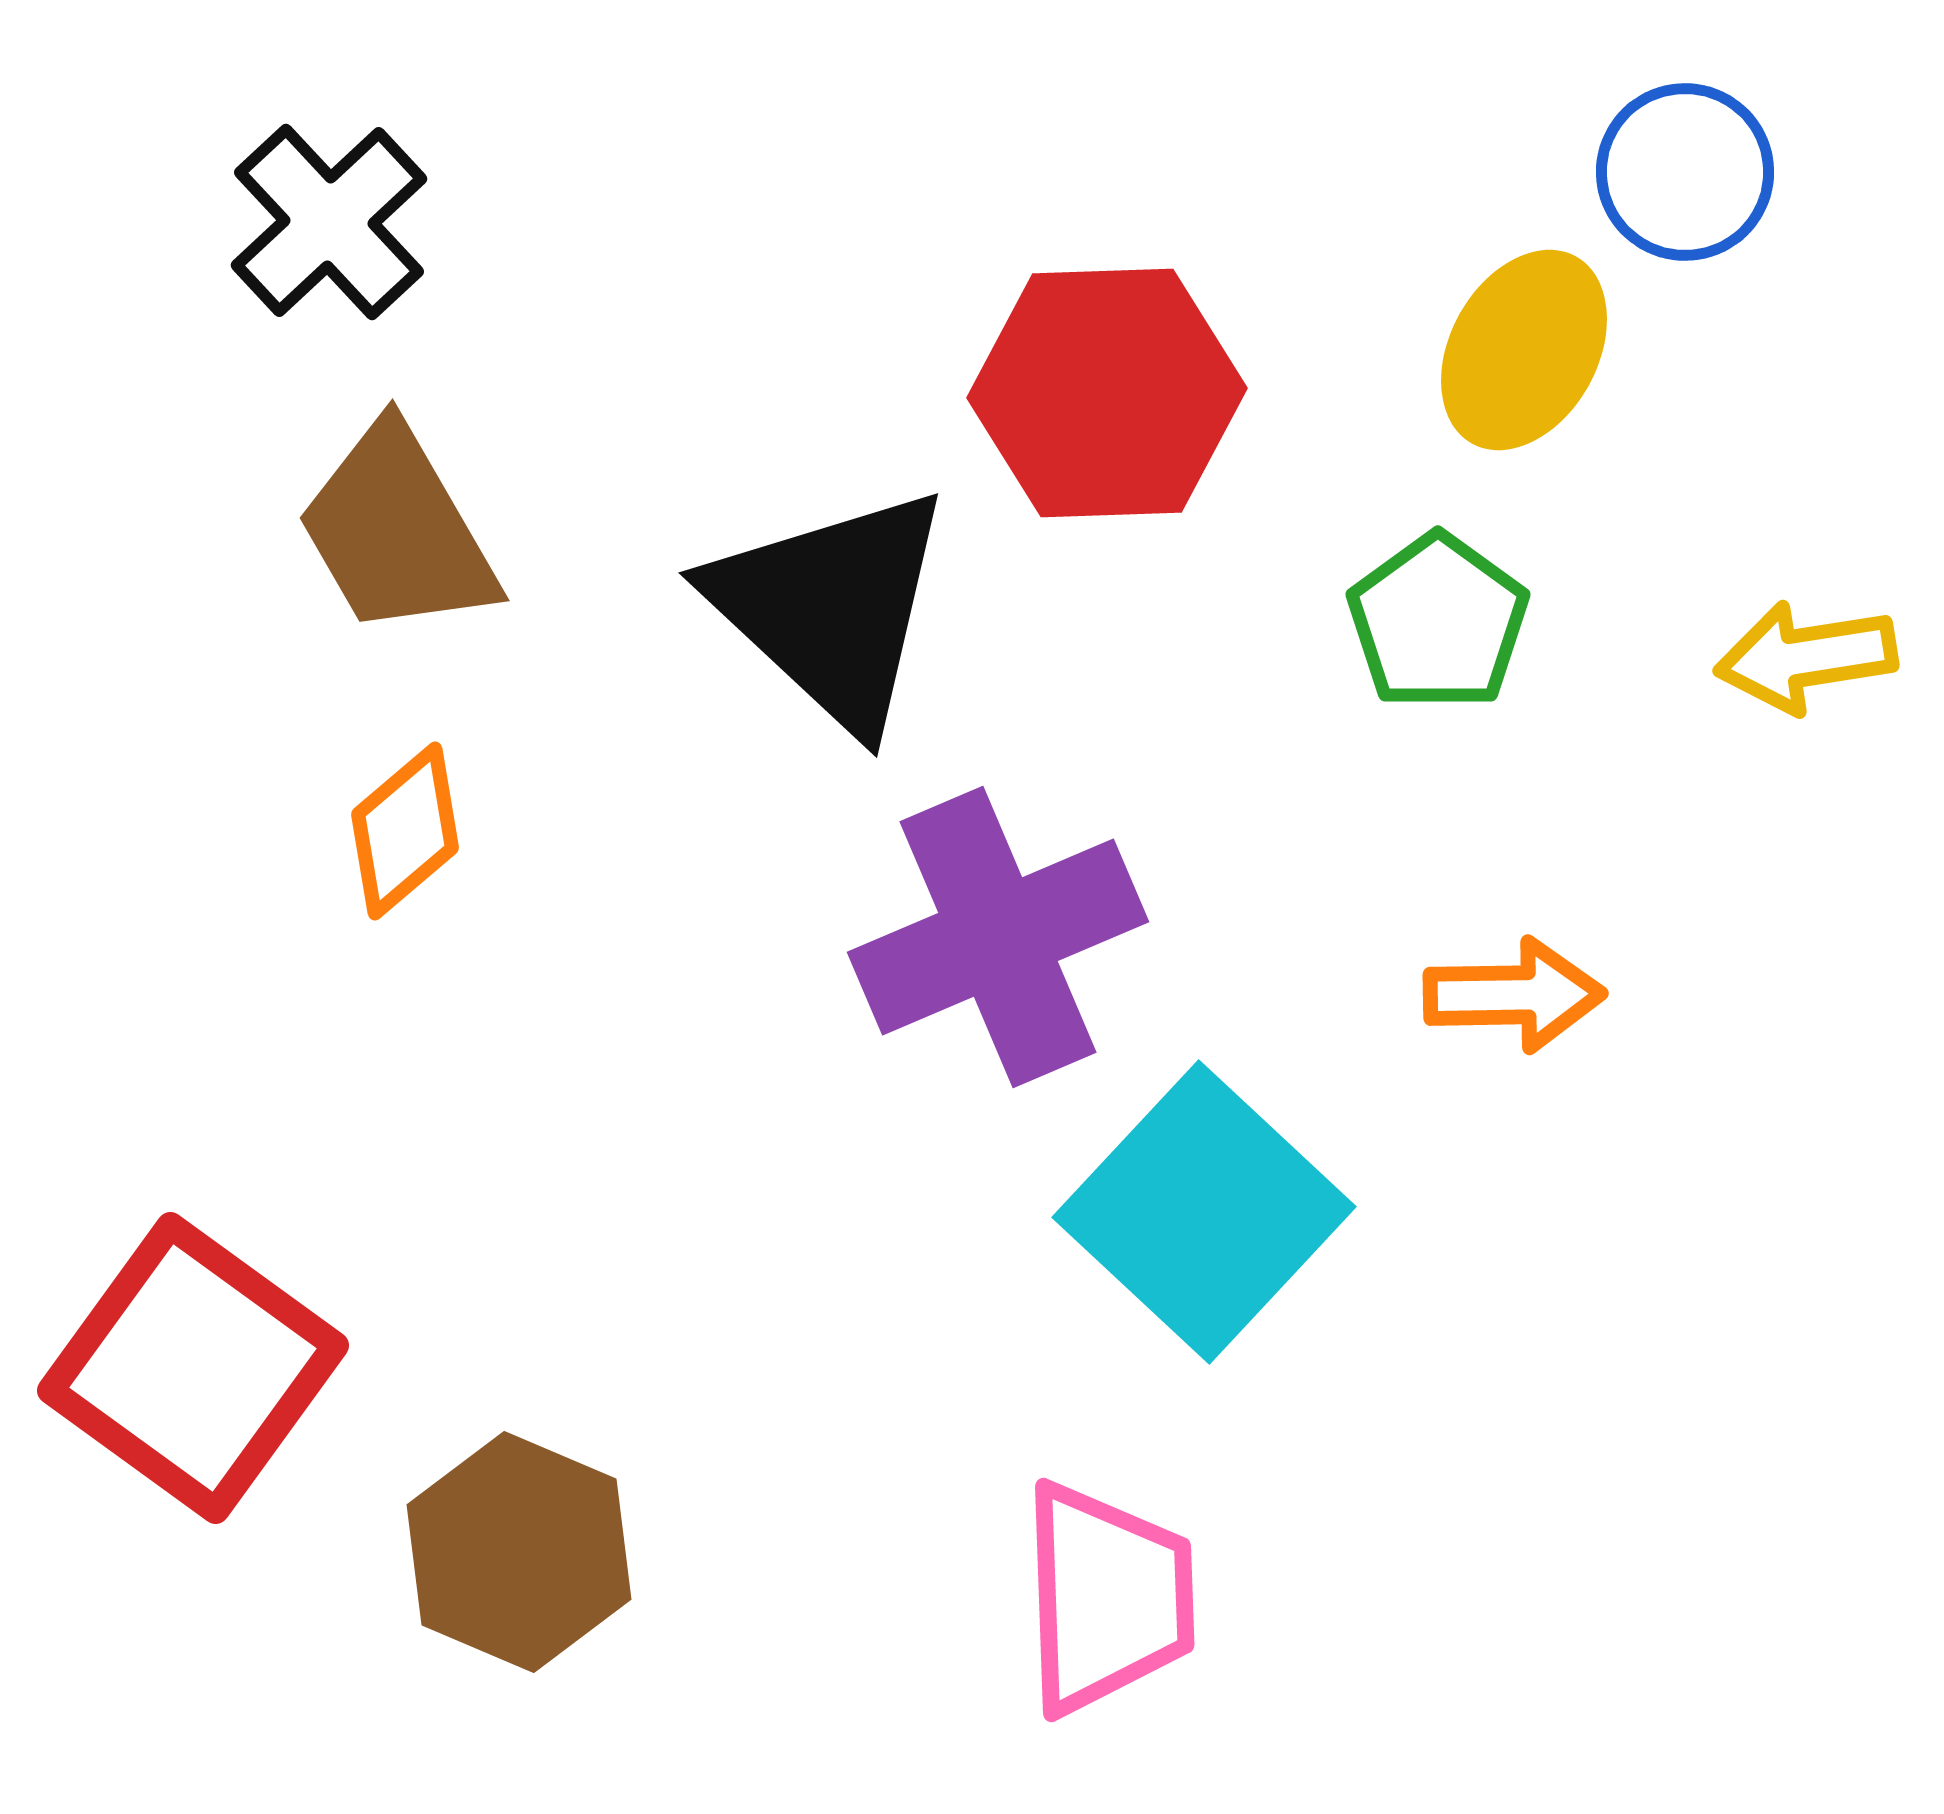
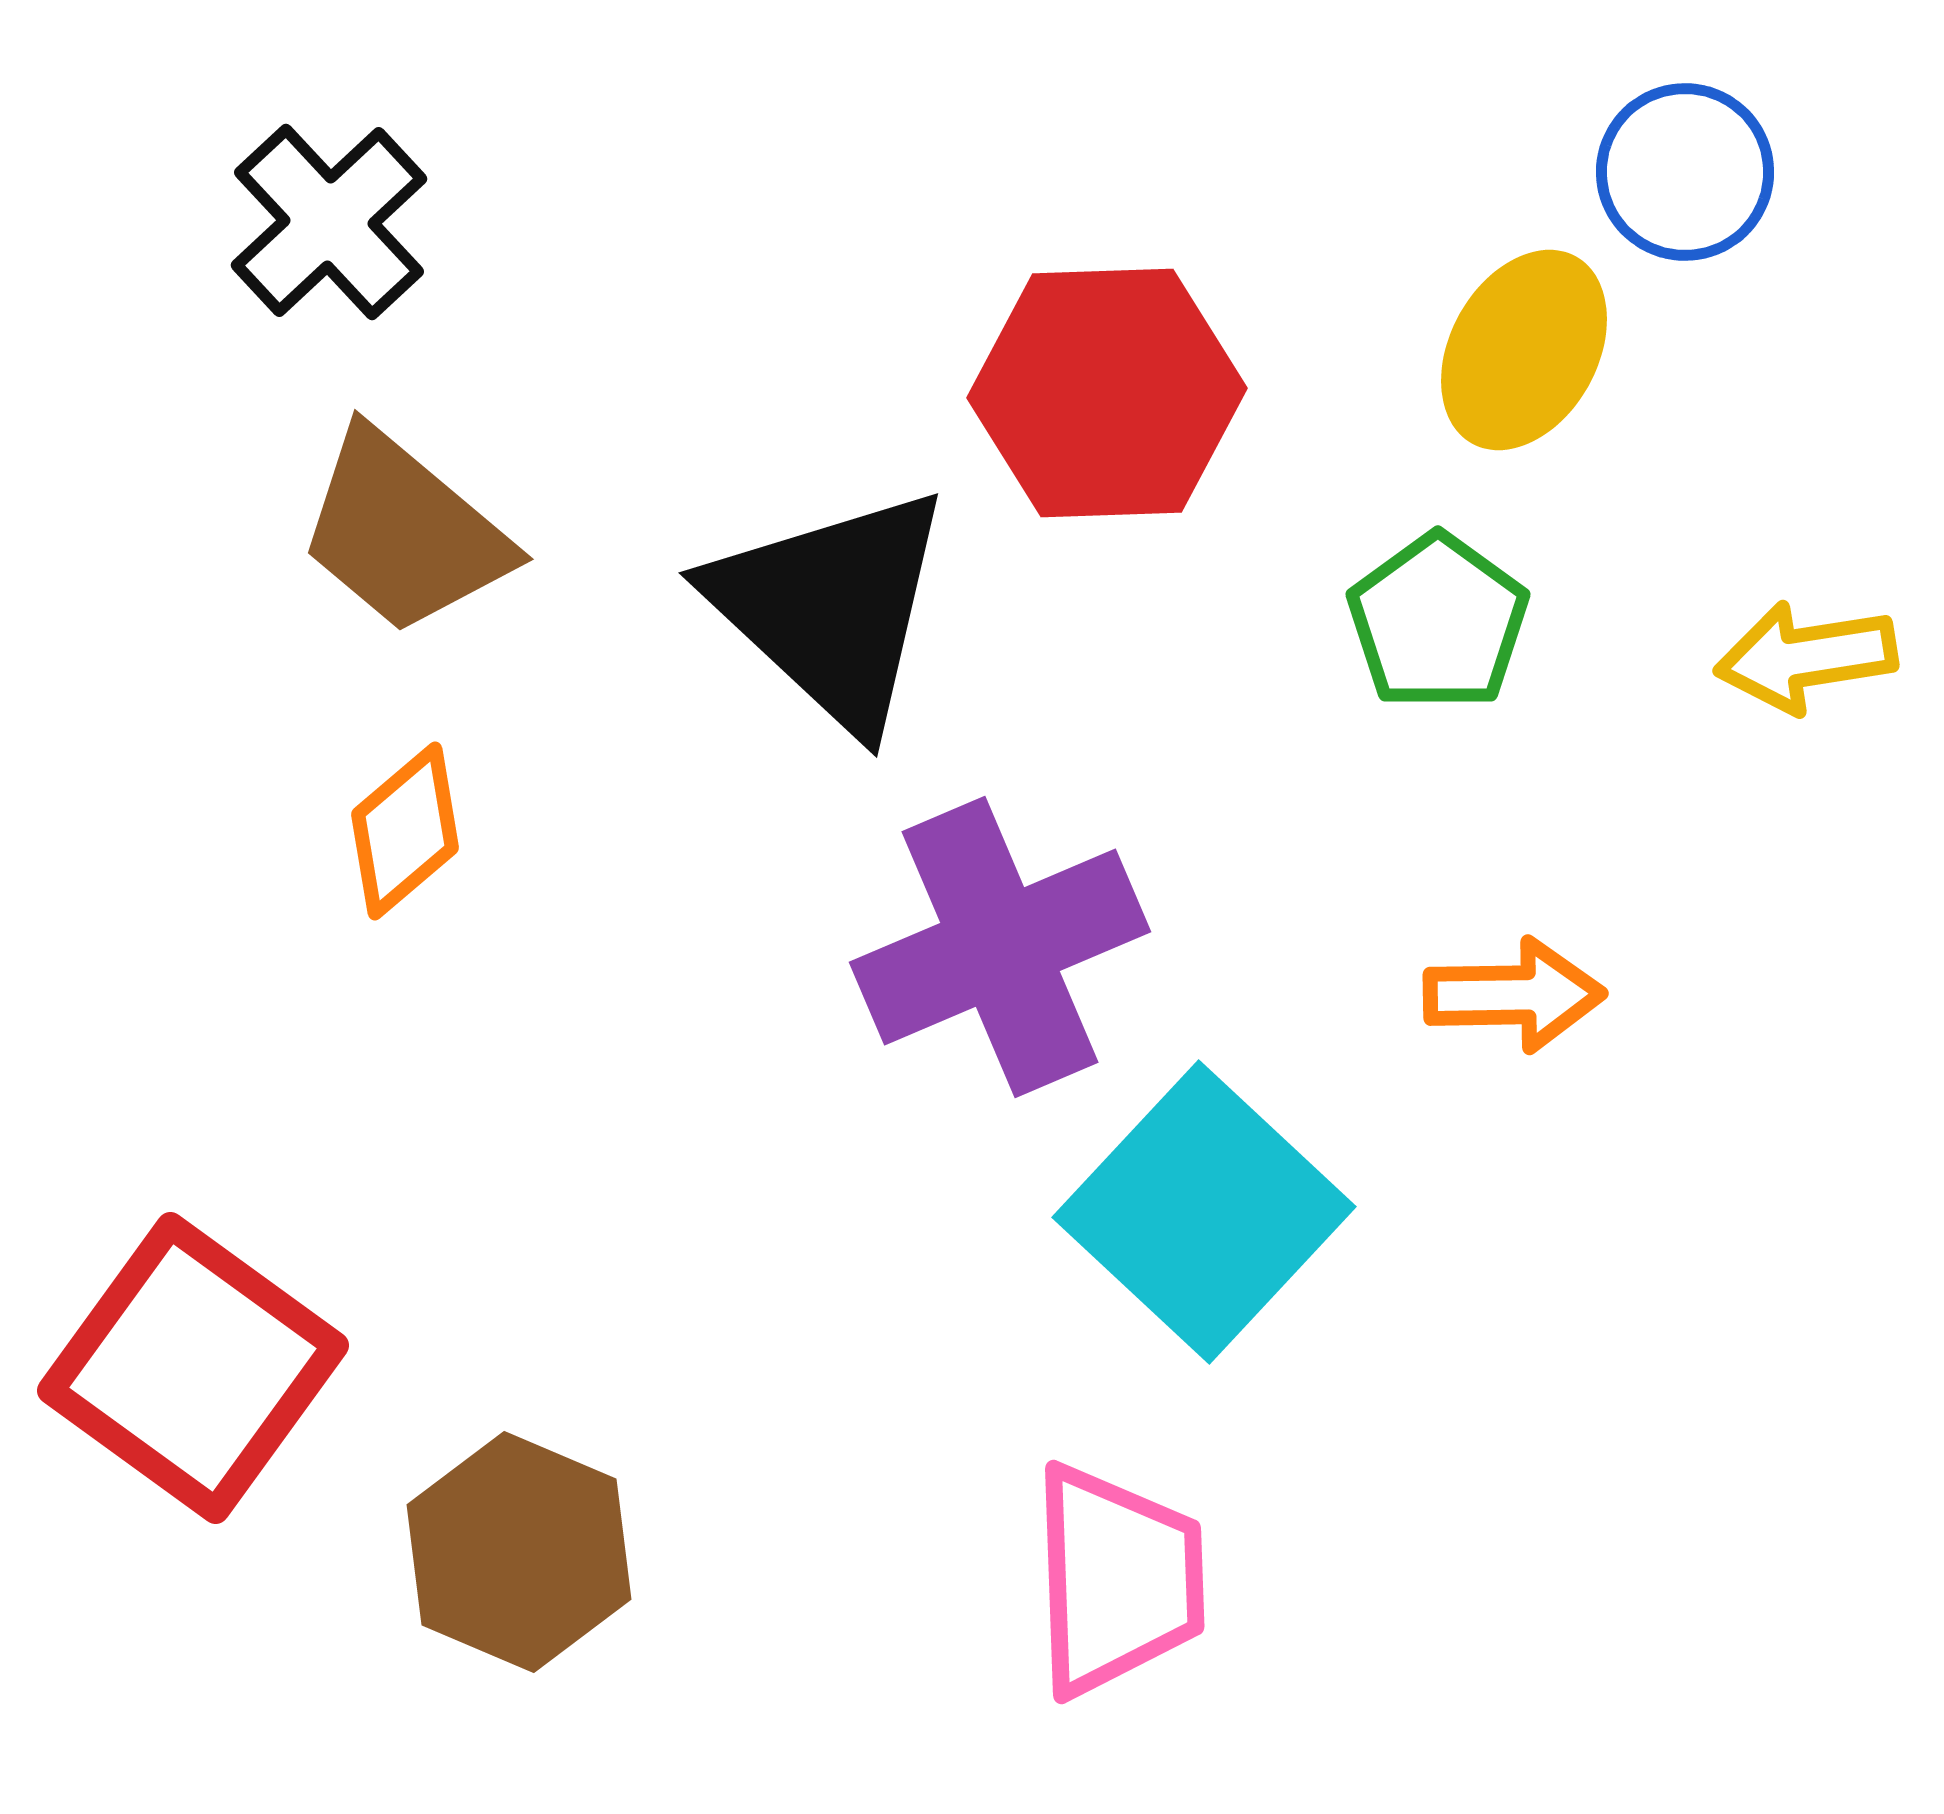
brown trapezoid: moved 7 px right, 1 px down; rotated 20 degrees counterclockwise
purple cross: moved 2 px right, 10 px down
pink trapezoid: moved 10 px right, 18 px up
